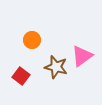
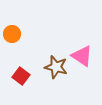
orange circle: moved 20 px left, 6 px up
pink triangle: rotated 50 degrees counterclockwise
